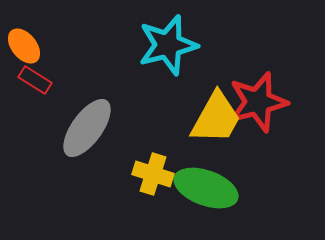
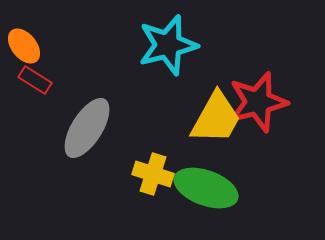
gray ellipse: rotated 4 degrees counterclockwise
